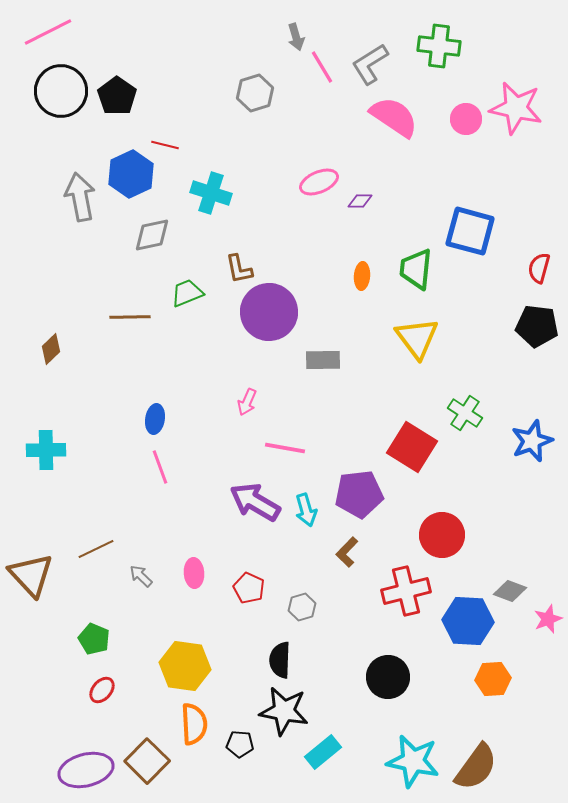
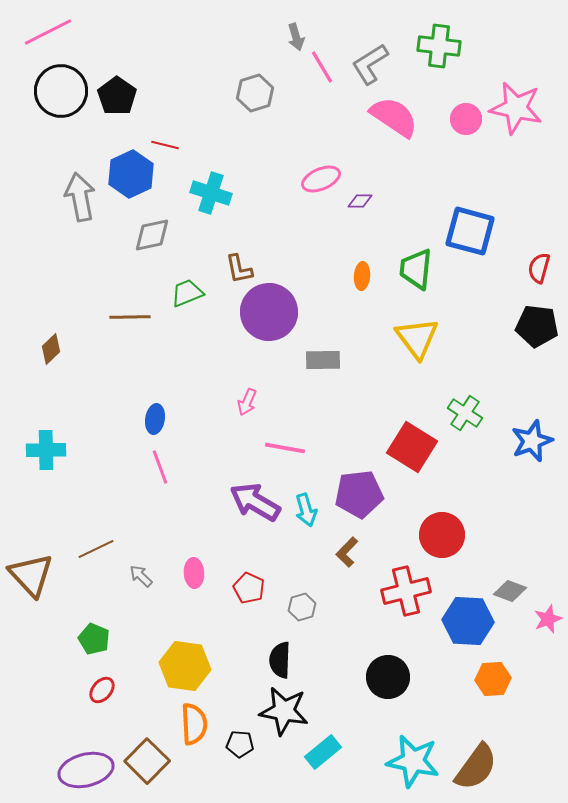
pink ellipse at (319, 182): moved 2 px right, 3 px up
